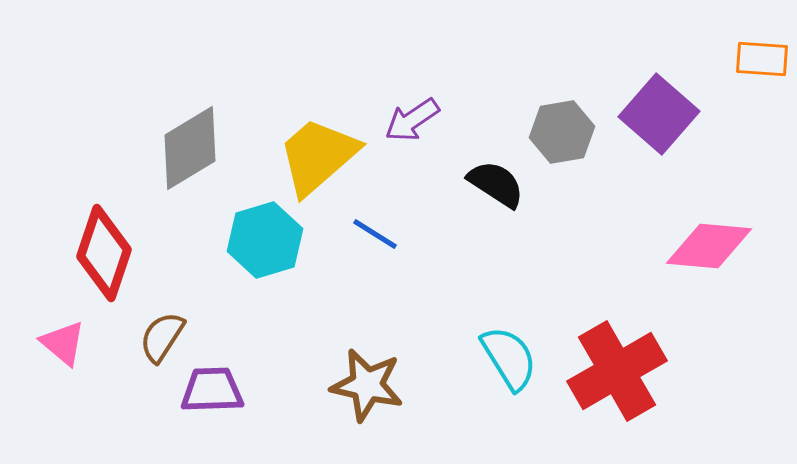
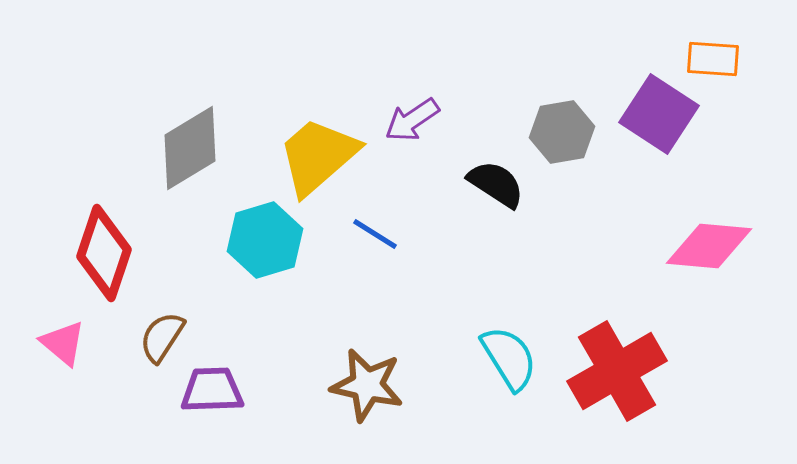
orange rectangle: moved 49 px left
purple square: rotated 8 degrees counterclockwise
